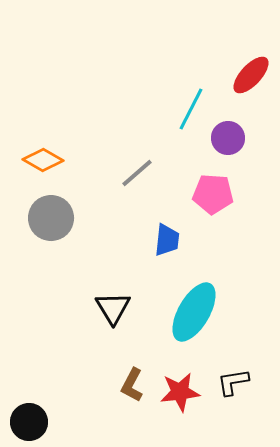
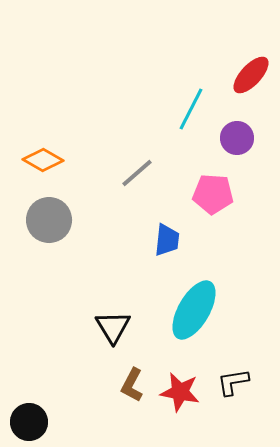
purple circle: moved 9 px right
gray circle: moved 2 px left, 2 px down
black triangle: moved 19 px down
cyan ellipse: moved 2 px up
red star: rotated 18 degrees clockwise
